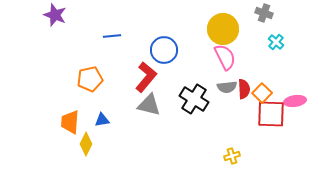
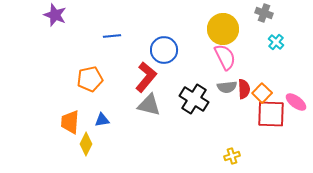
pink ellipse: moved 1 px right, 1 px down; rotated 45 degrees clockwise
